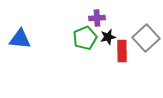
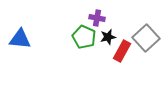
purple cross: rotated 14 degrees clockwise
green pentagon: moved 1 px left, 1 px up; rotated 25 degrees counterclockwise
red rectangle: rotated 30 degrees clockwise
